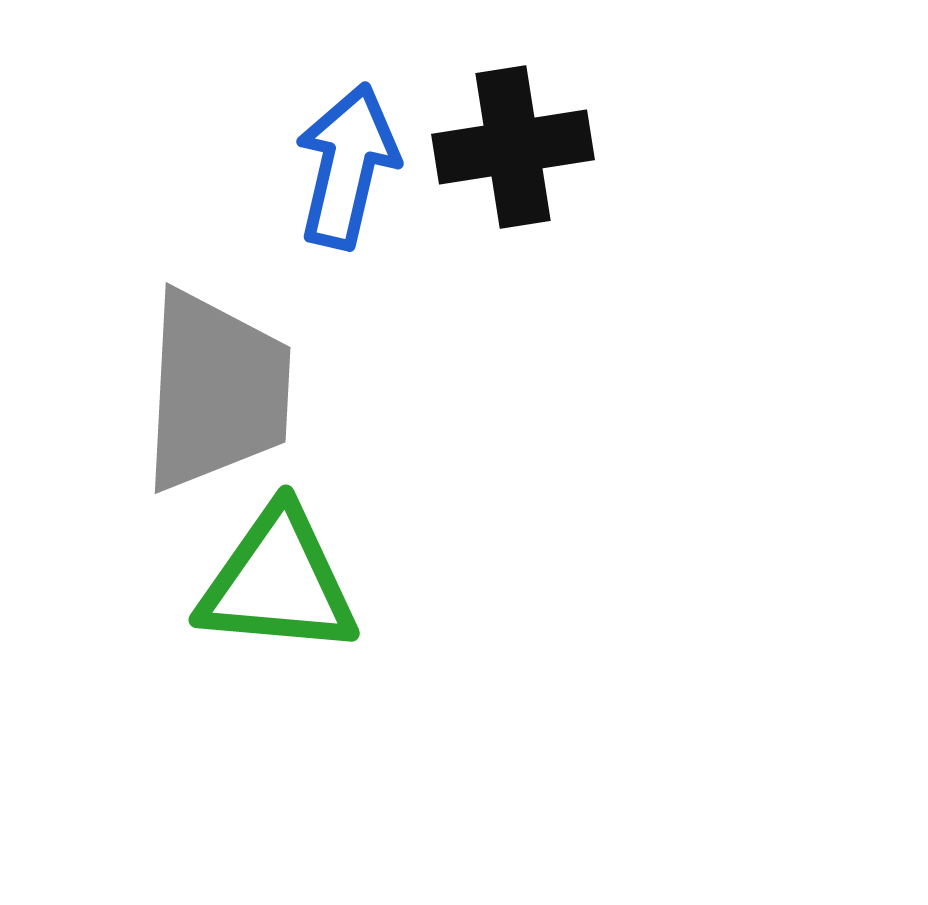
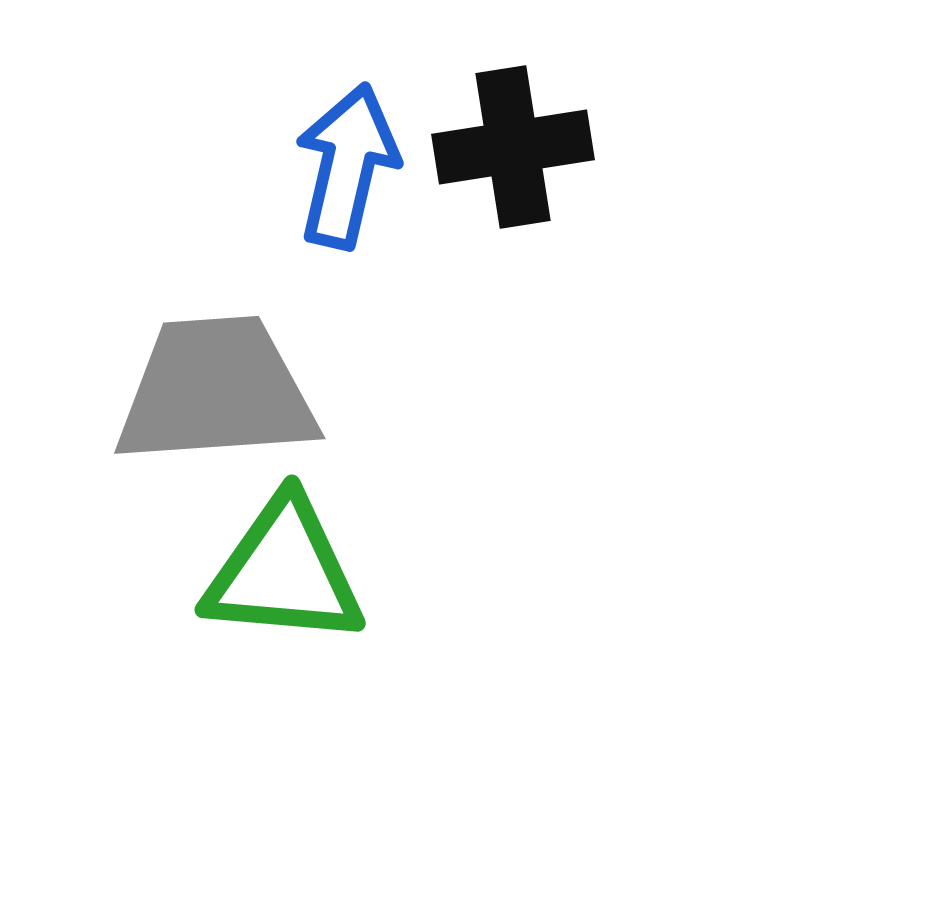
gray trapezoid: rotated 97 degrees counterclockwise
green triangle: moved 6 px right, 10 px up
